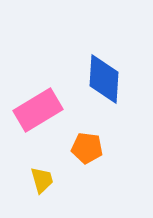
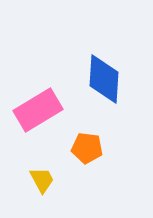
yellow trapezoid: rotated 12 degrees counterclockwise
